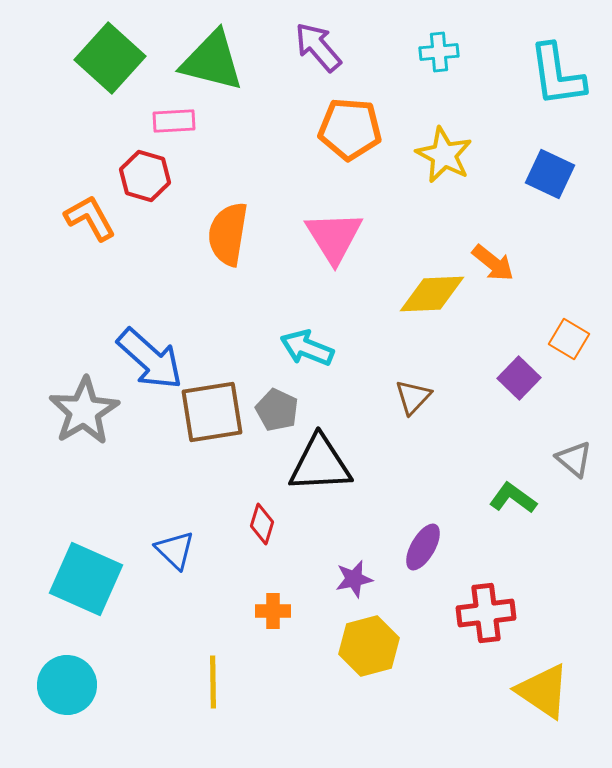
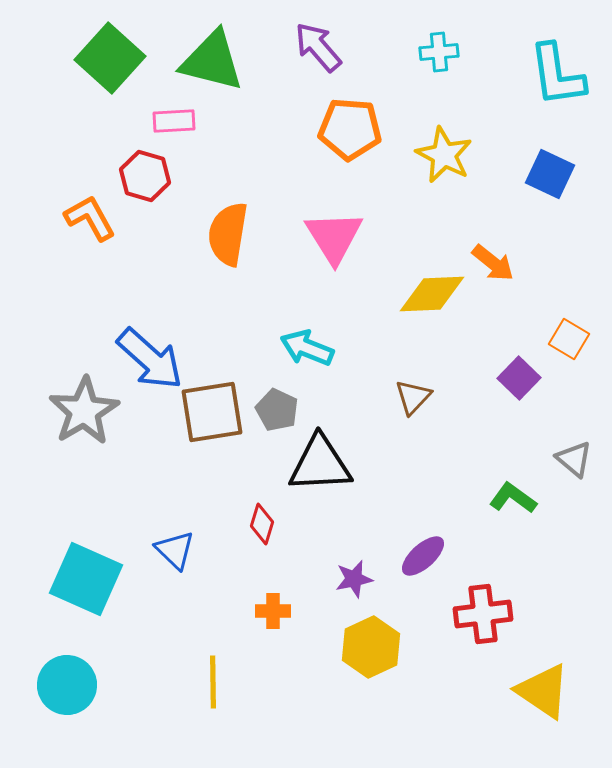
purple ellipse: moved 9 px down; rotated 18 degrees clockwise
red cross: moved 3 px left, 1 px down
yellow hexagon: moved 2 px right, 1 px down; rotated 10 degrees counterclockwise
